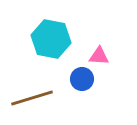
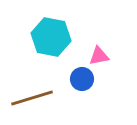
cyan hexagon: moved 2 px up
pink triangle: rotated 15 degrees counterclockwise
